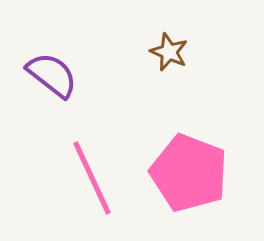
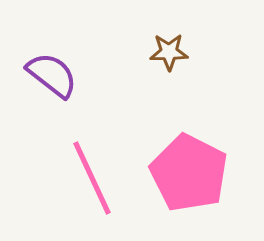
brown star: rotated 24 degrees counterclockwise
pink pentagon: rotated 6 degrees clockwise
